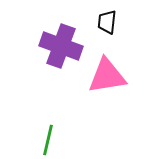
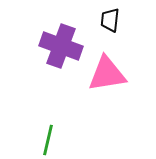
black trapezoid: moved 3 px right, 2 px up
pink triangle: moved 2 px up
